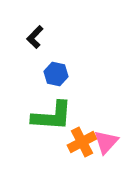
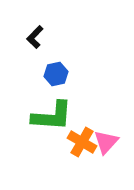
blue hexagon: rotated 25 degrees counterclockwise
orange cross: rotated 32 degrees counterclockwise
